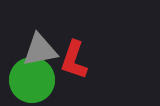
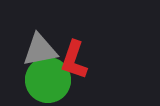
green circle: moved 16 px right
